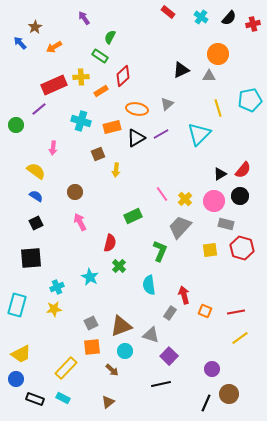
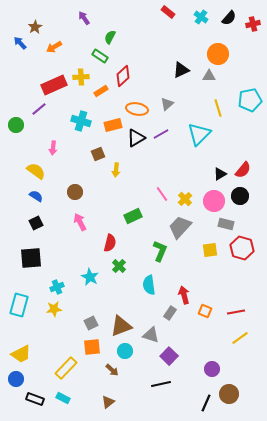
orange rectangle at (112, 127): moved 1 px right, 2 px up
cyan rectangle at (17, 305): moved 2 px right
